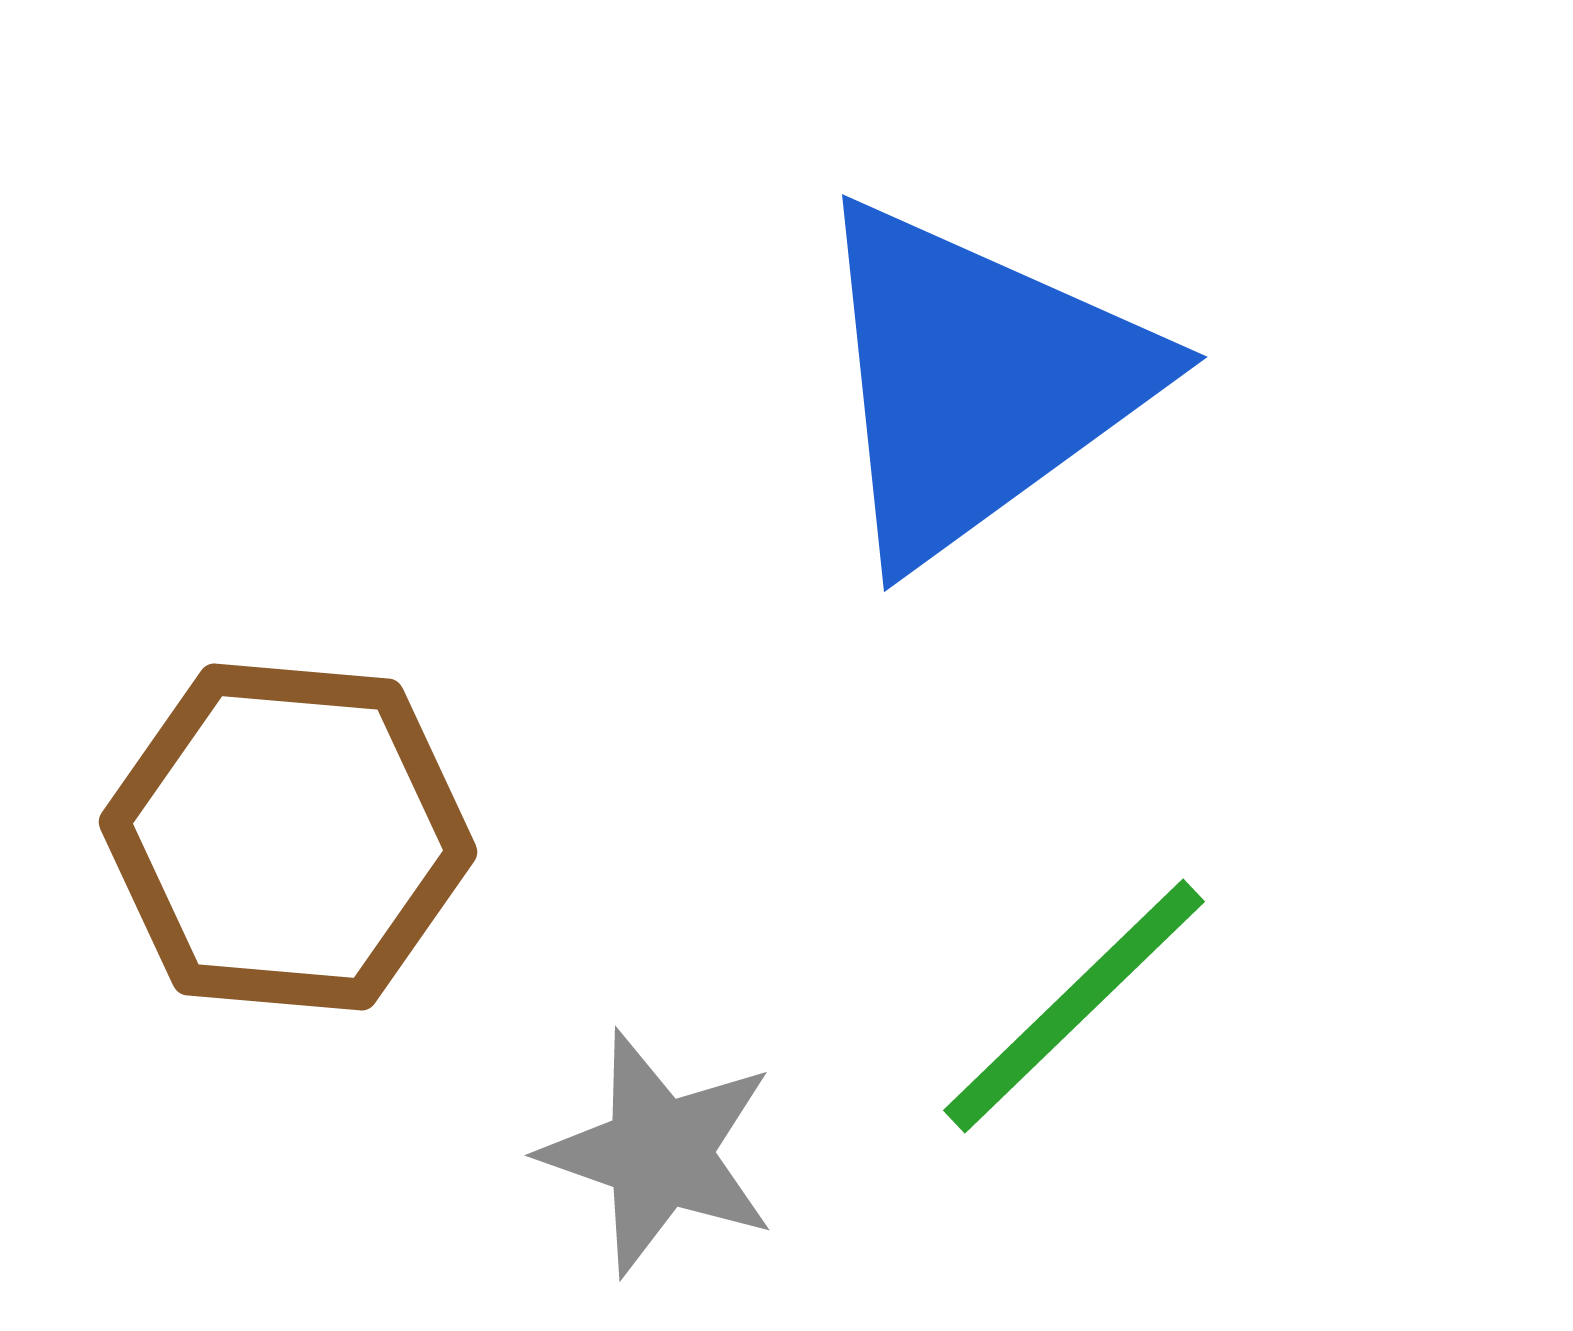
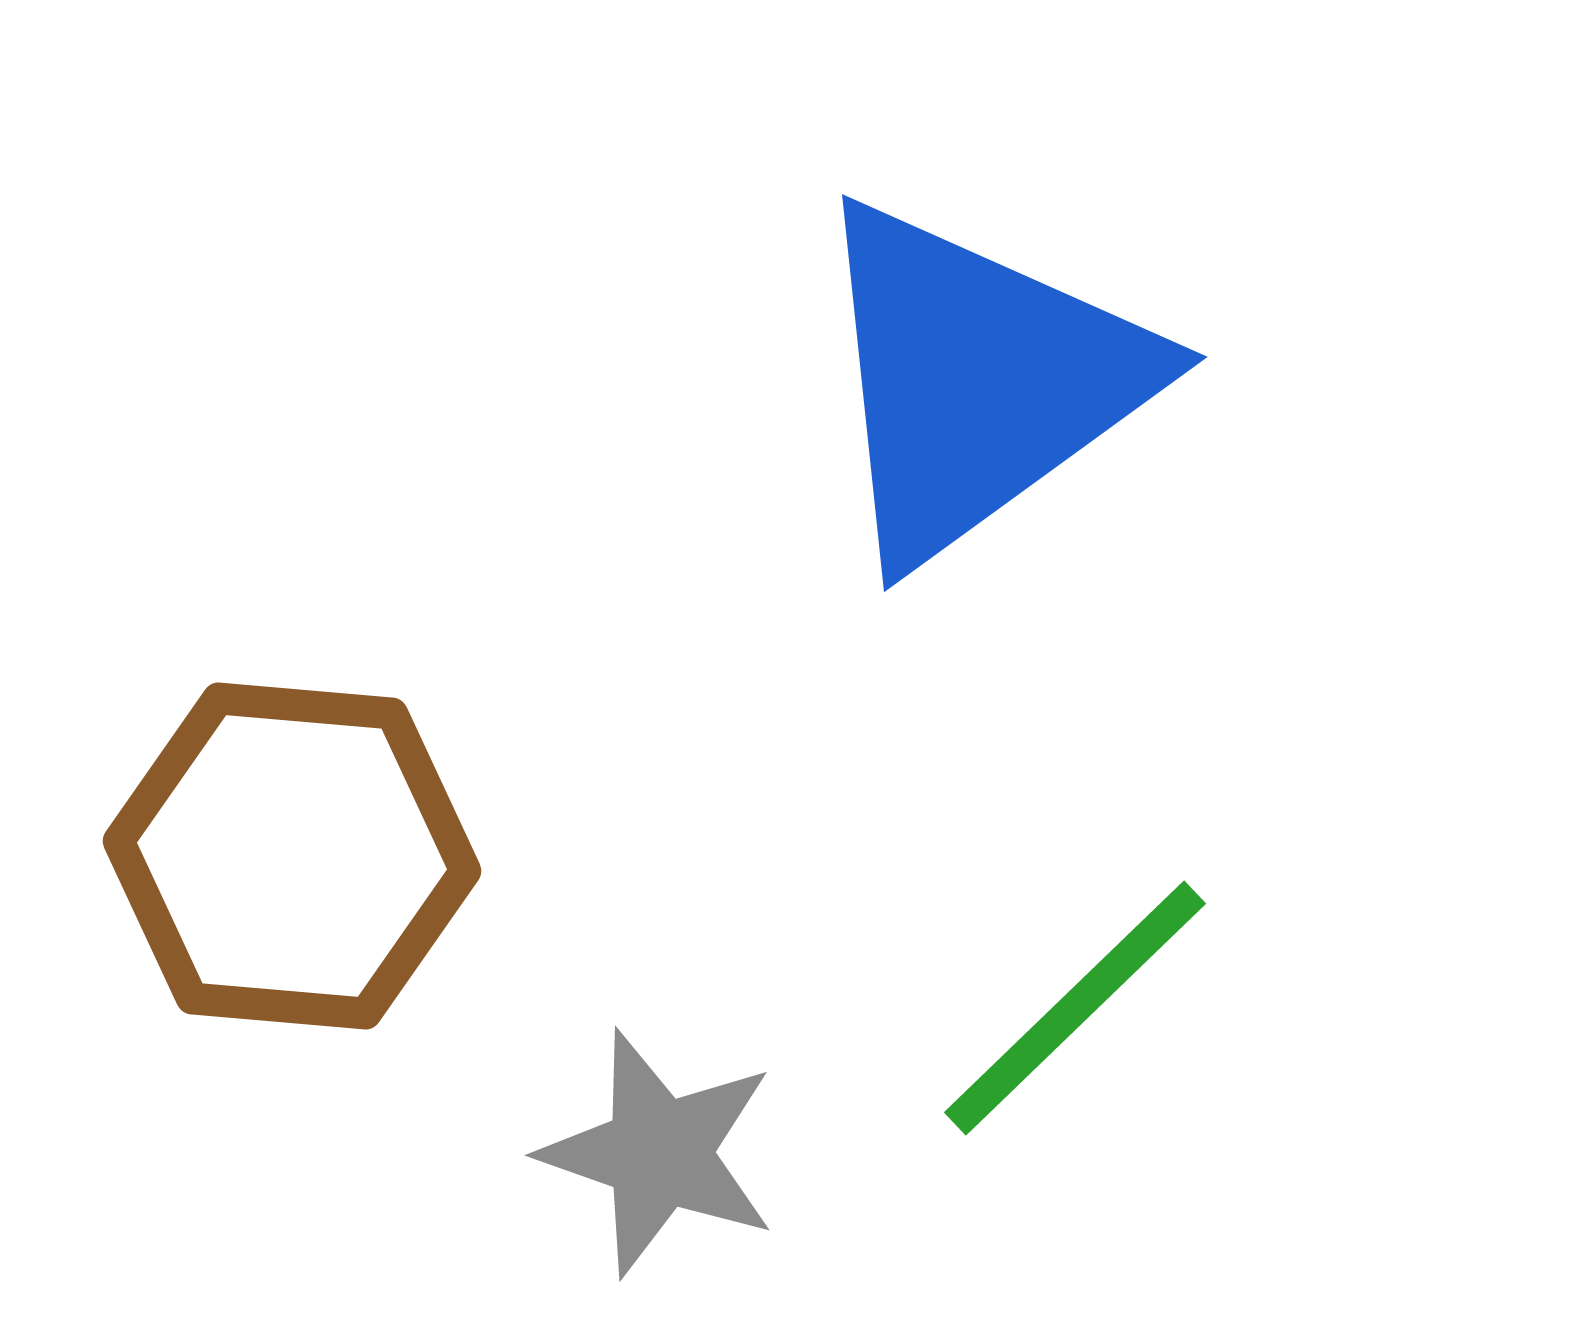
brown hexagon: moved 4 px right, 19 px down
green line: moved 1 px right, 2 px down
